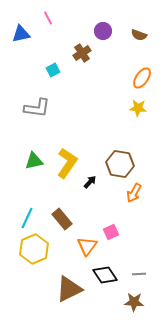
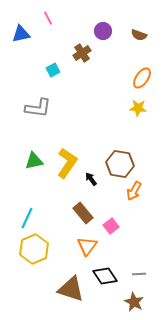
gray L-shape: moved 1 px right
black arrow: moved 1 px right, 3 px up; rotated 80 degrees counterclockwise
orange arrow: moved 2 px up
brown rectangle: moved 21 px right, 6 px up
pink square: moved 6 px up; rotated 14 degrees counterclockwise
black diamond: moved 1 px down
brown triangle: moved 2 px right; rotated 44 degrees clockwise
brown star: rotated 24 degrees clockwise
